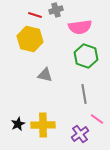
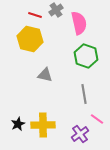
gray cross: rotated 16 degrees counterclockwise
pink semicircle: moved 1 px left, 4 px up; rotated 95 degrees counterclockwise
